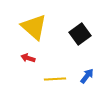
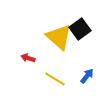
yellow triangle: moved 25 px right, 10 px down
black square: moved 5 px up
yellow line: rotated 35 degrees clockwise
